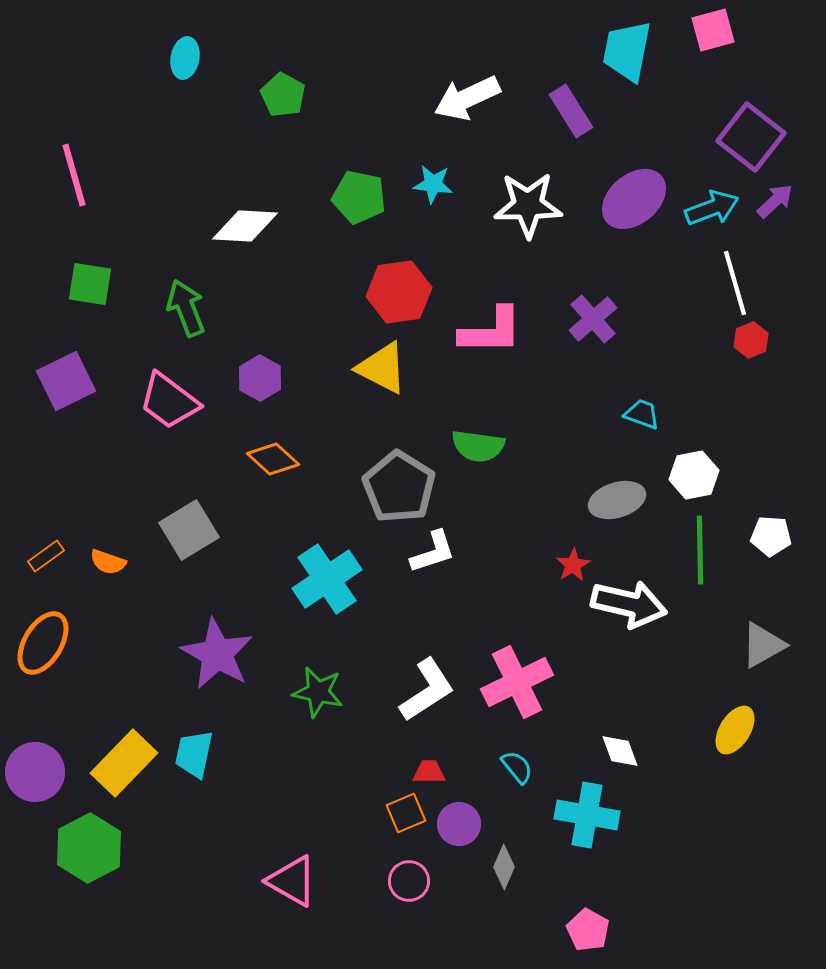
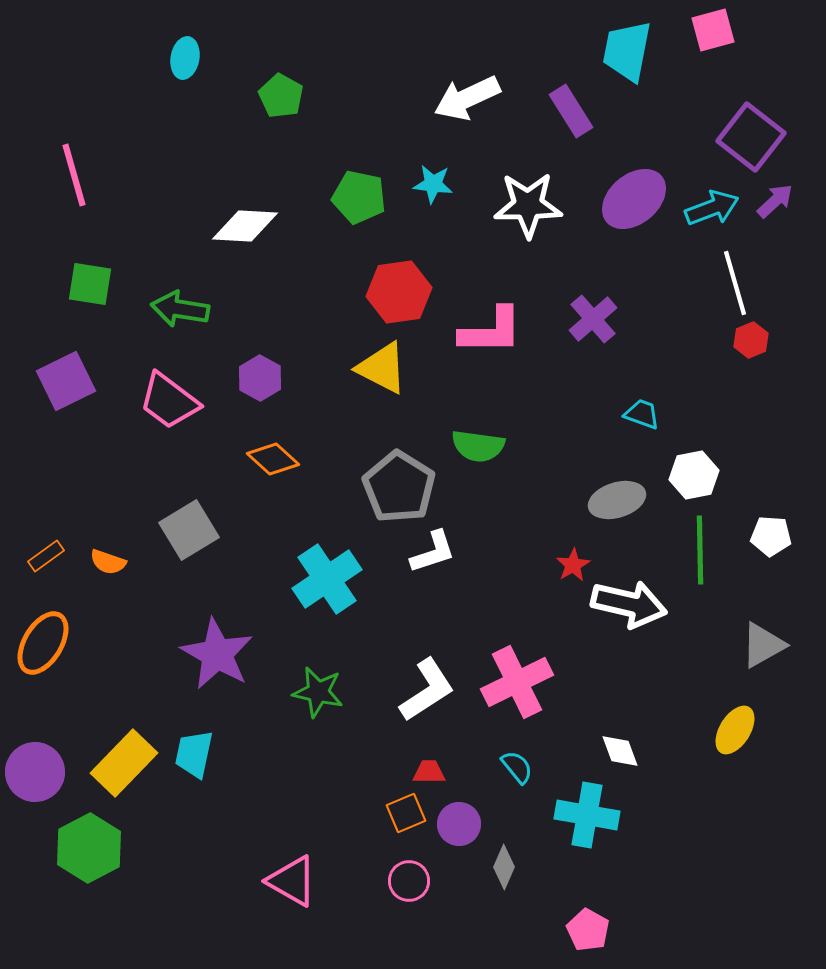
green pentagon at (283, 95): moved 2 px left, 1 px down
green arrow at (186, 308): moved 6 px left, 1 px down; rotated 60 degrees counterclockwise
